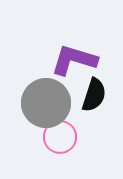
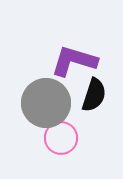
purple L-shape: moved 1 px down
pink circle: moved 1 px right, 1 px down
